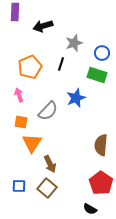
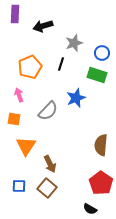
purple rectangle: moved 2 px down
orange square: moved 7 px left, 3 px up
orange triangle: moved 6 px left, 3 px down
